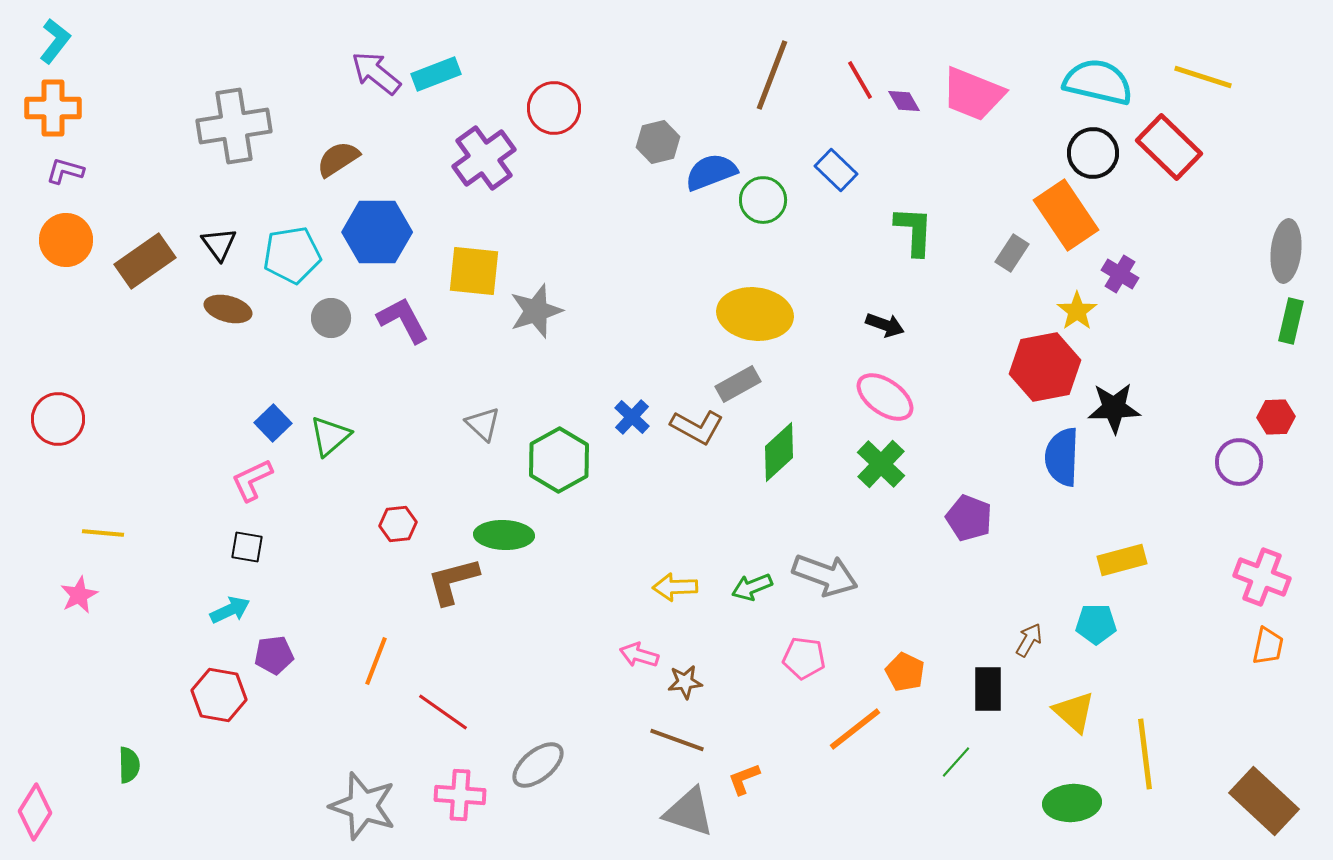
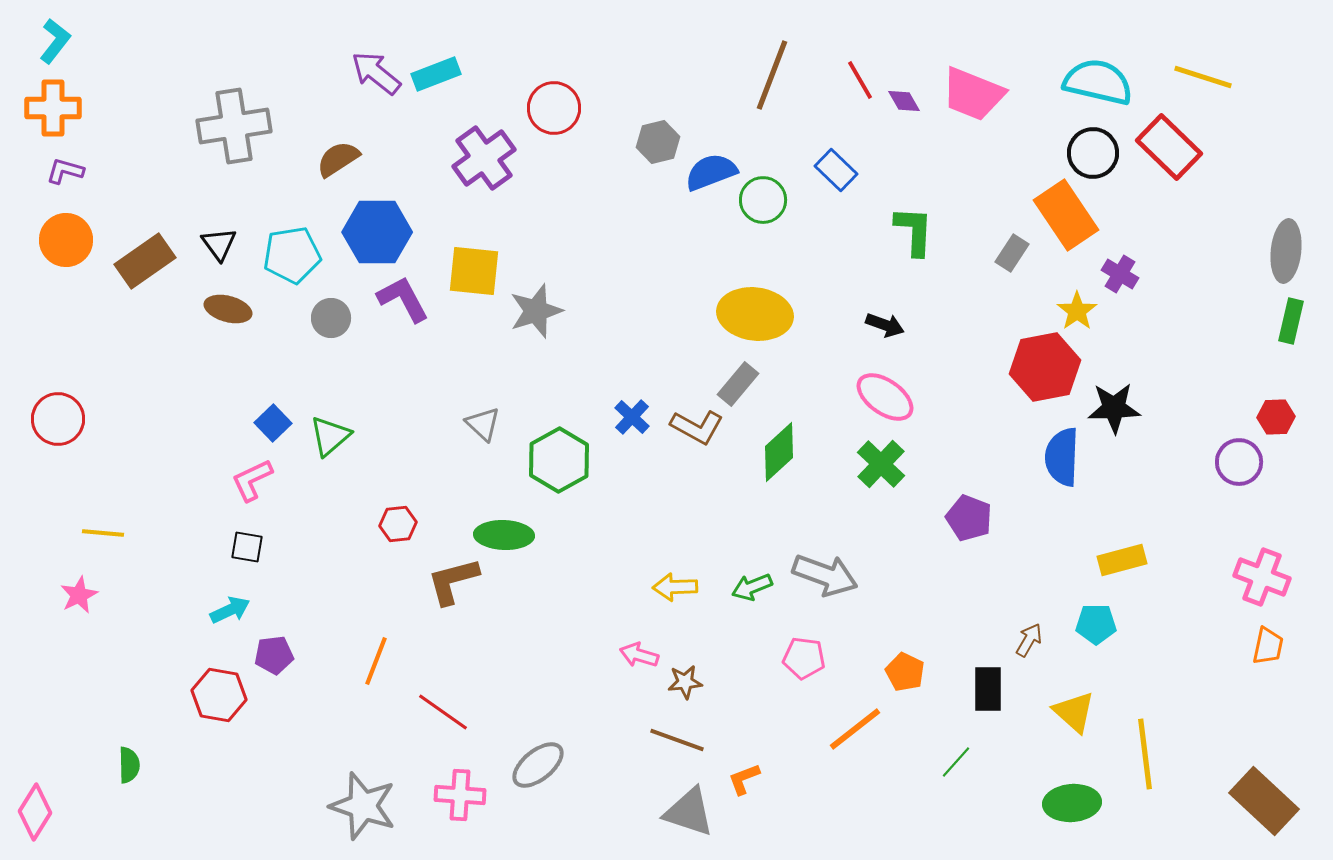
purple L-shape at (403, 320): moved 21 px up
gray rectangle at (738, 384): rotated 21 degrees counterclockwise
